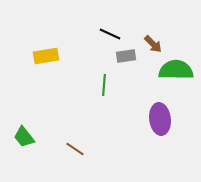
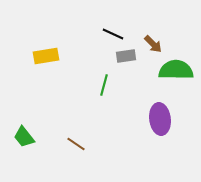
black line: moved 3 px right
green line: rotated 10 degrees clockwise
brown line: moved 1 px right, 5 px up
